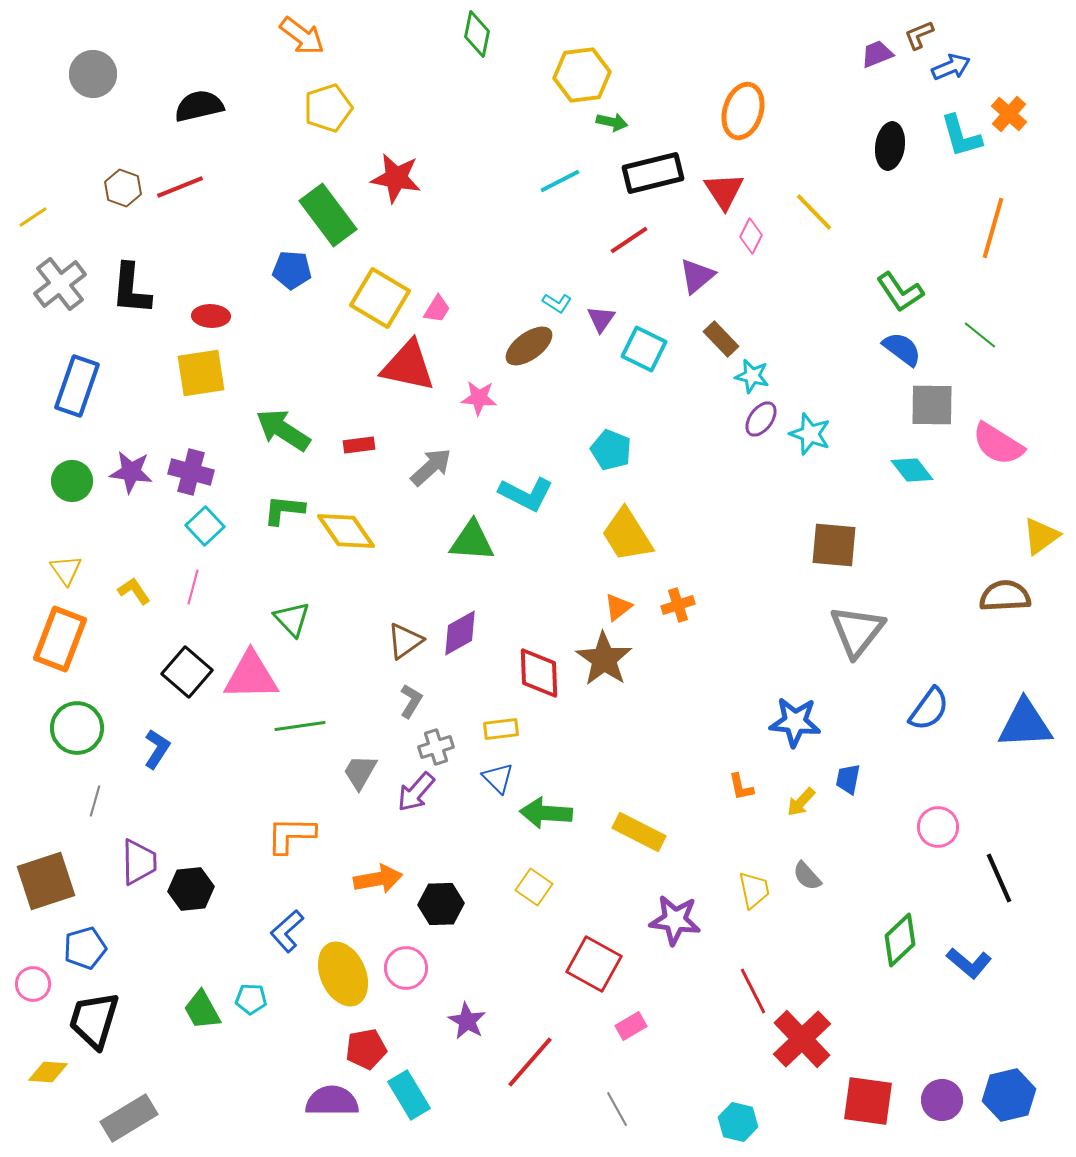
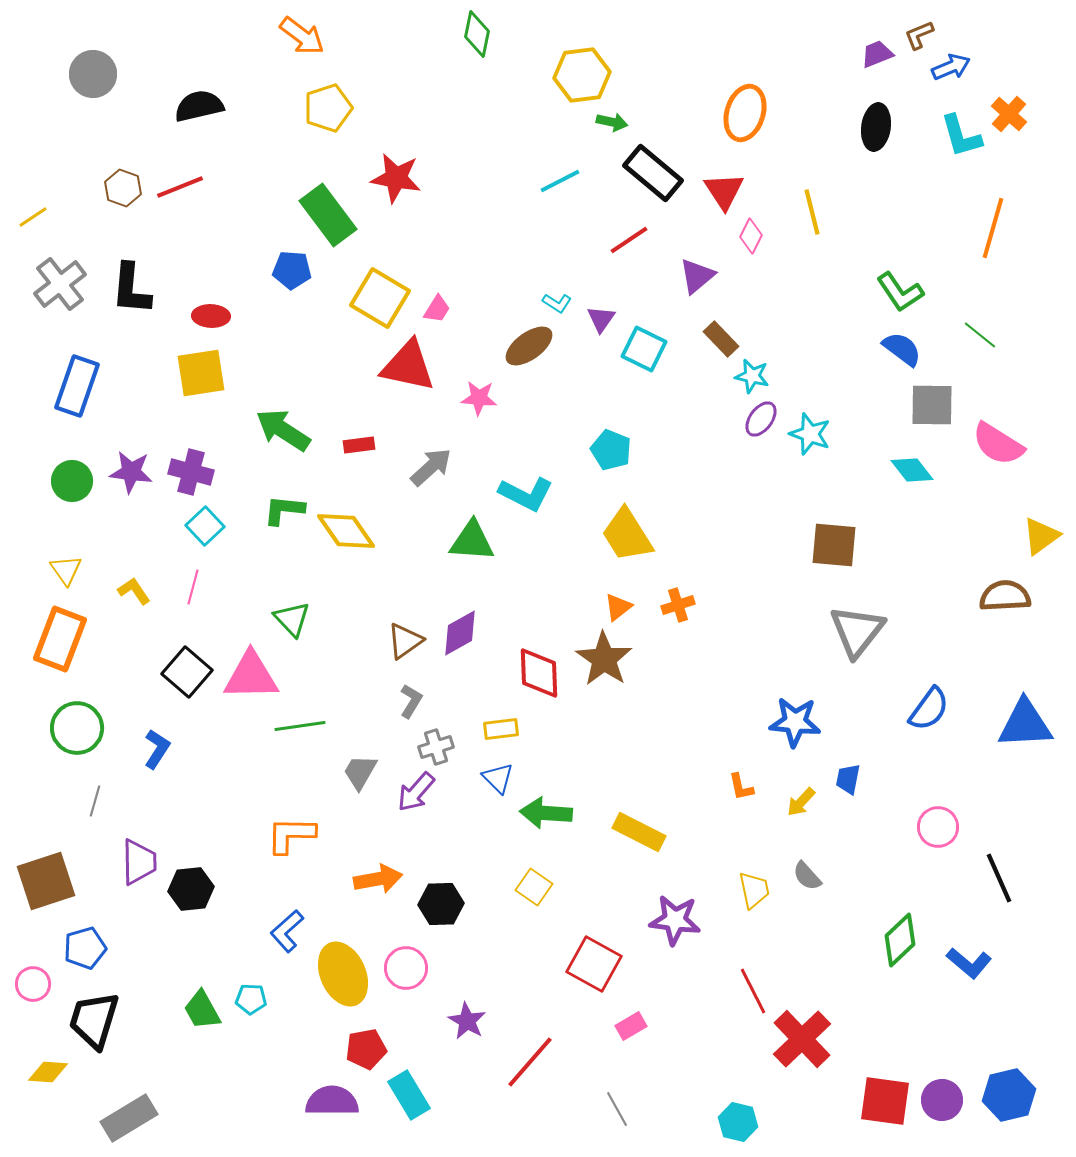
orange ellipse at (743, 111): moved 2 px right, 2 px down
black ellipse at (890, 146): moved 14 px left, 19 px up
black rectangle at (653, 173): rotated 54 degrees clockwise
yellow line at (814, 212): moved 2 px left; rotated 30 degrees clockwise
red square at (868, 1101): moved 17 px right
